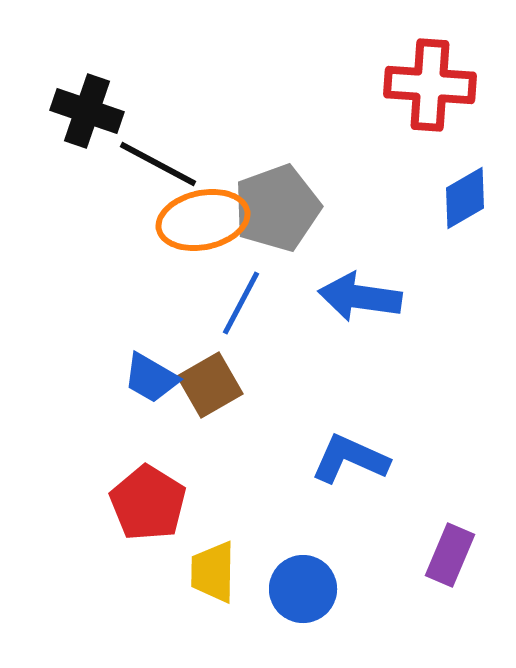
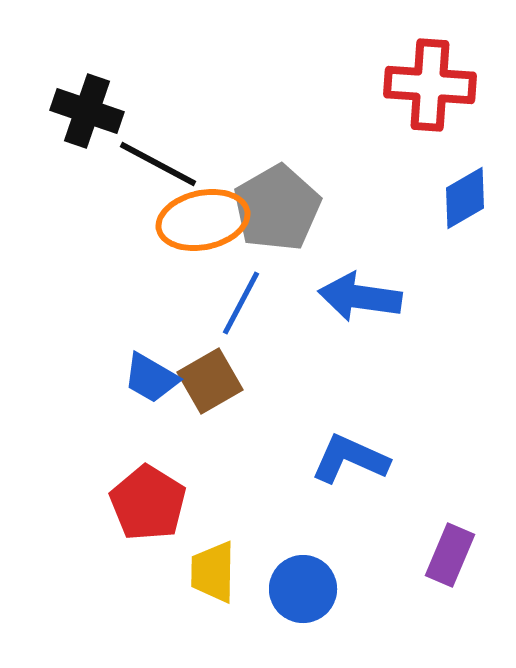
gray pentagon: rotated 10 degrees counterclockwise
brown square: moved 4 px up
